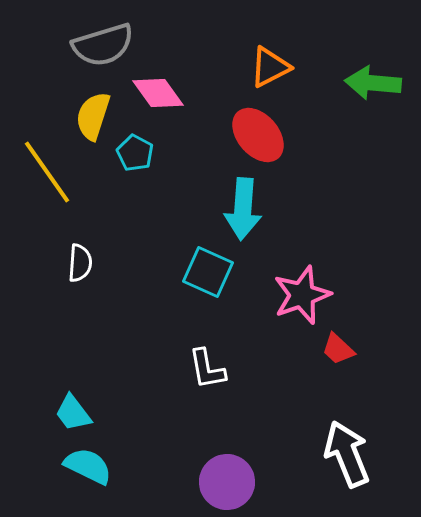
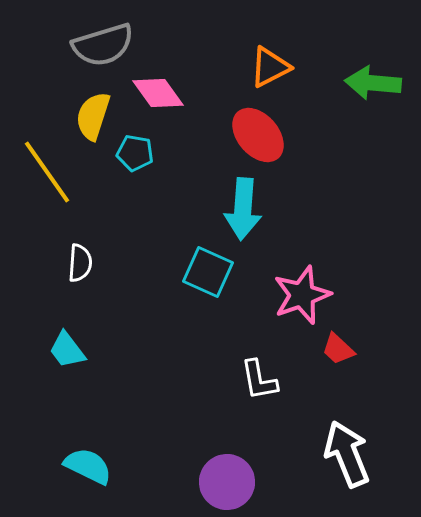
cyan pentagon: rotated 18 degrees counterclockwise
white L-shape: moved 52 px right, 11 px down
cyan trapezoid: moved 6 px left, 63 px up
